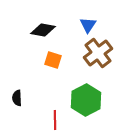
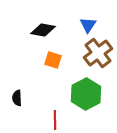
green hexagon: moved 6 px up
